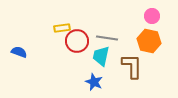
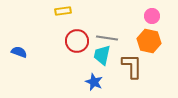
yellow rectangle: moved 1 px right, 17 px up
cyan trapezoid: moved 1 px right, 1 px up
